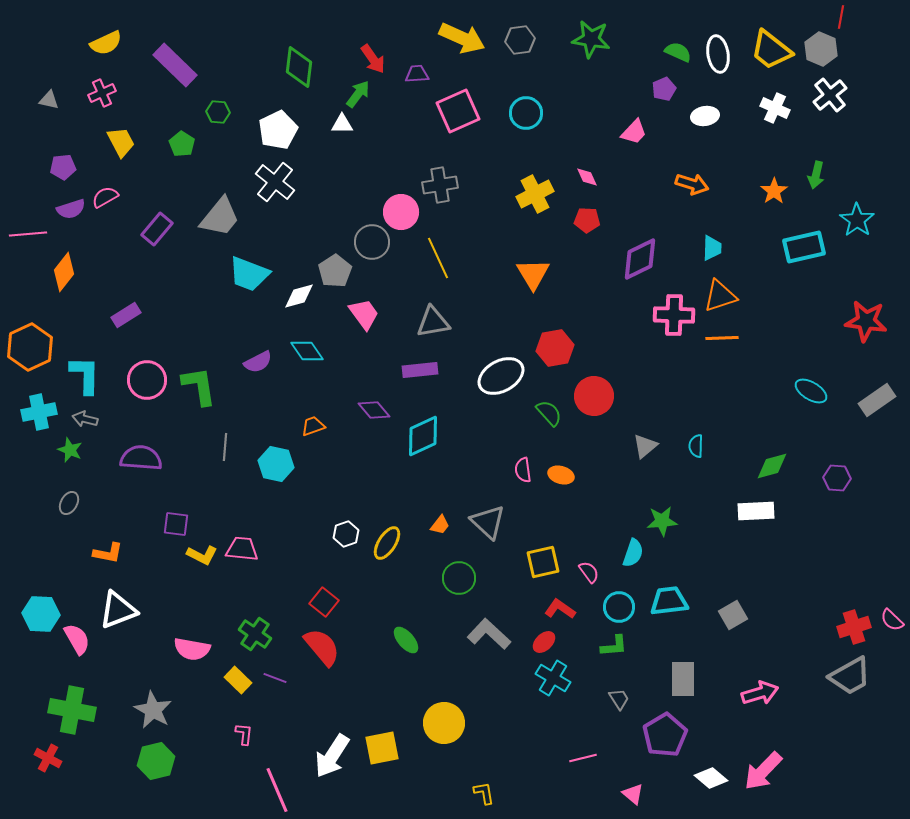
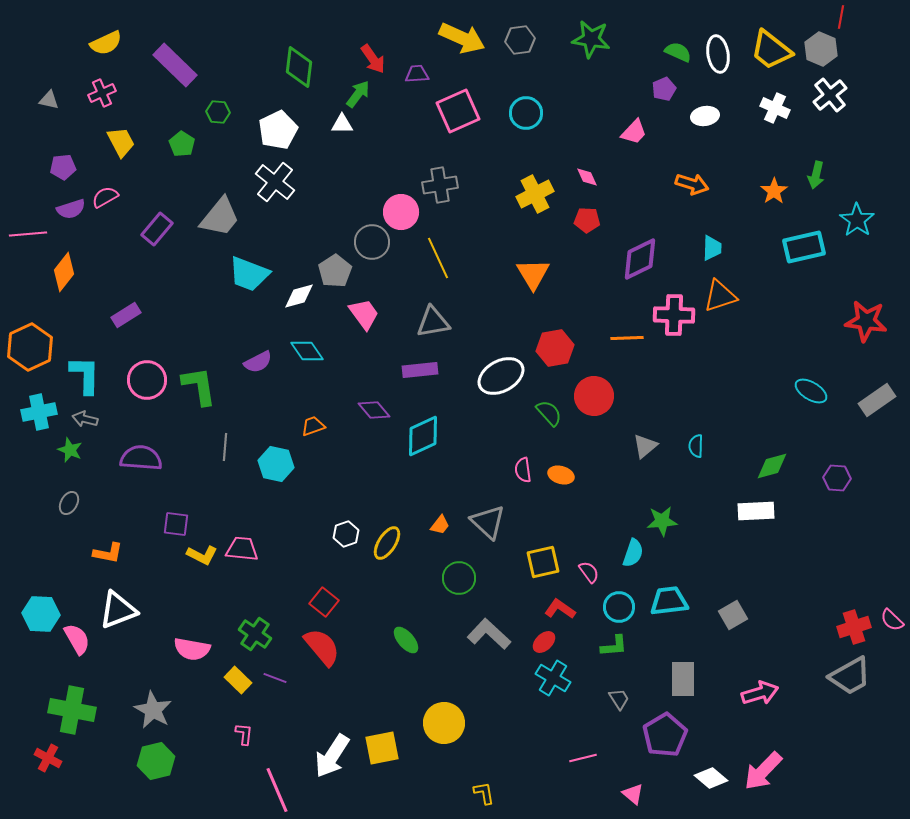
orange line at (722, 338): moved 95 px left
